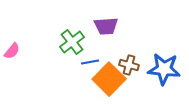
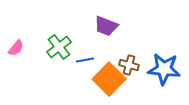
purple trapezoid: rotated 25 degrees clockwise
green cross: moved 13 px left, 5 px down
pink semicircle: moved 4 px right, 3 px up
blue line: moved 5 px left, 2 px up
